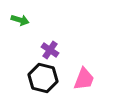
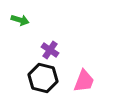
pink trapezoid: moved 2 px down
